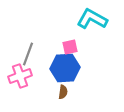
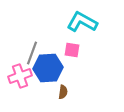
cyan L-shape: moved 10 px left, 3 px down
pink square: moved 2 px right, 3 px down; rotated 21 degrees clockwise
gray line: moved 4 px right, 1 px up
blue hexagon: moved 17 px left
